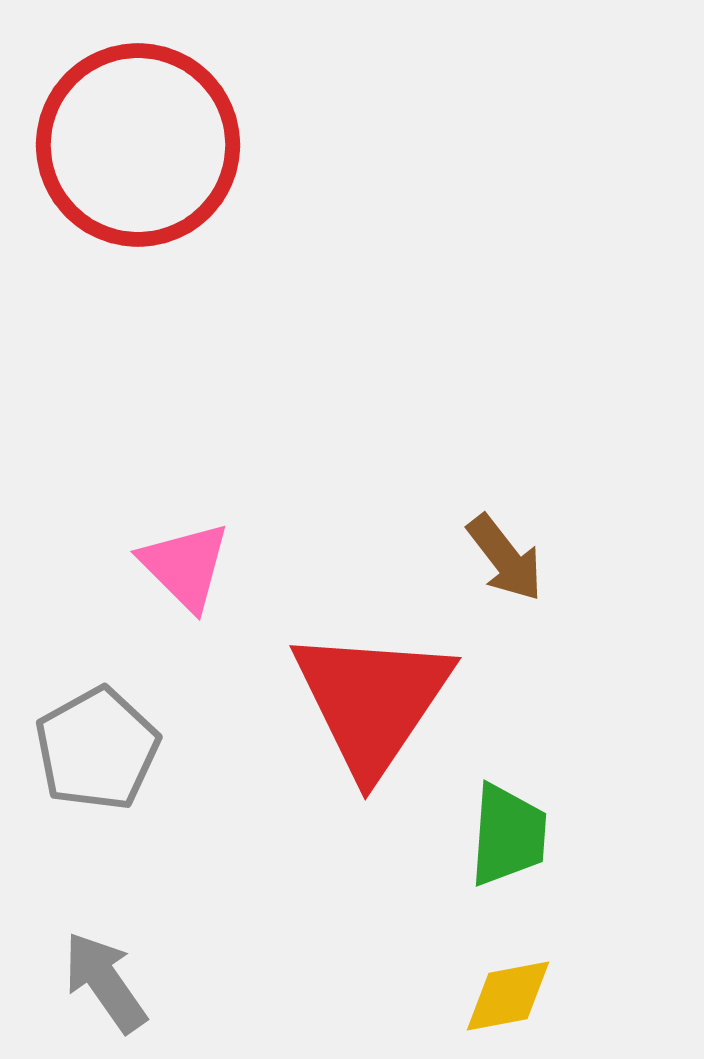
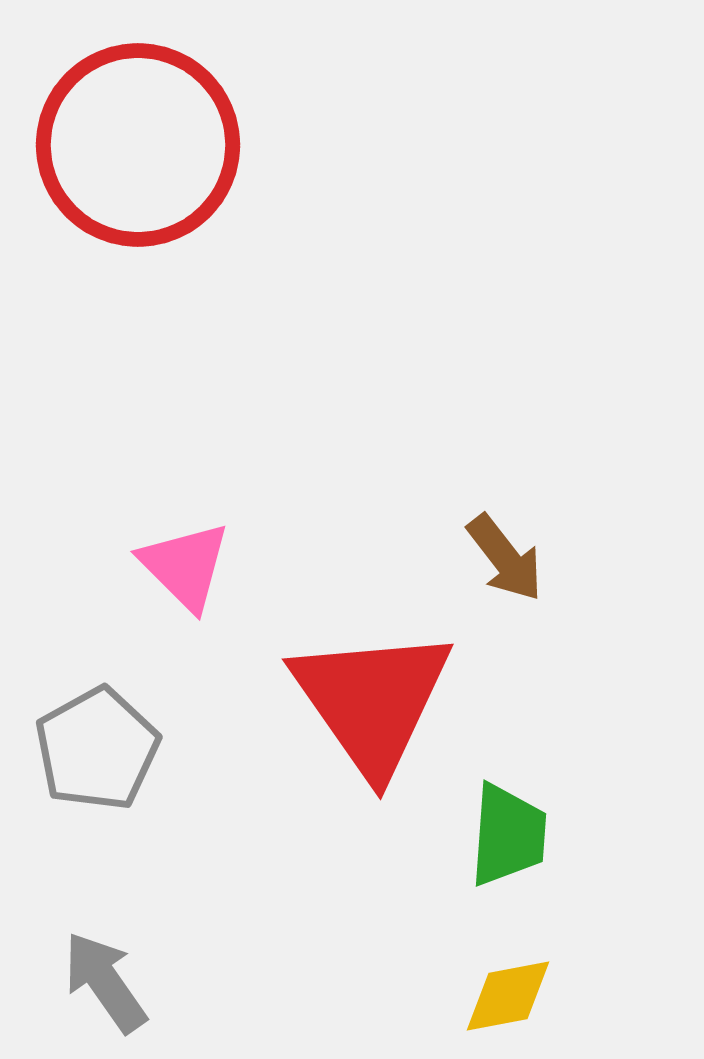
red triangle: rotated 9 degrees counterclockwise
